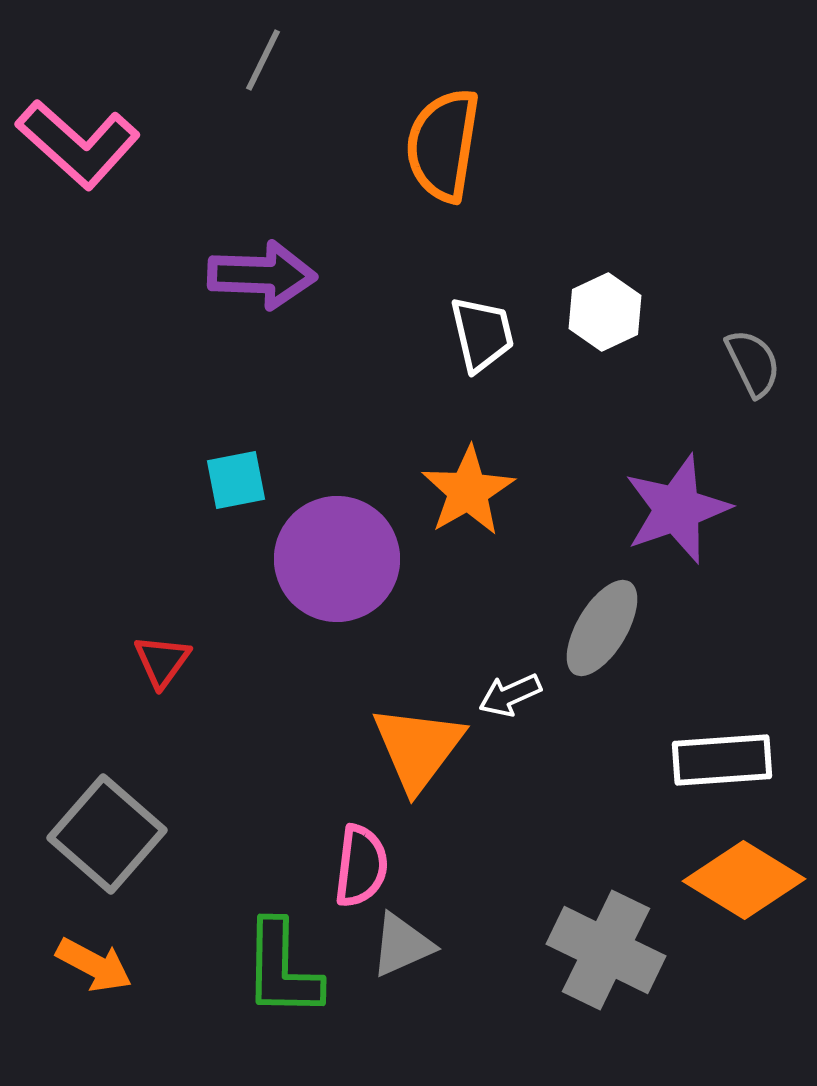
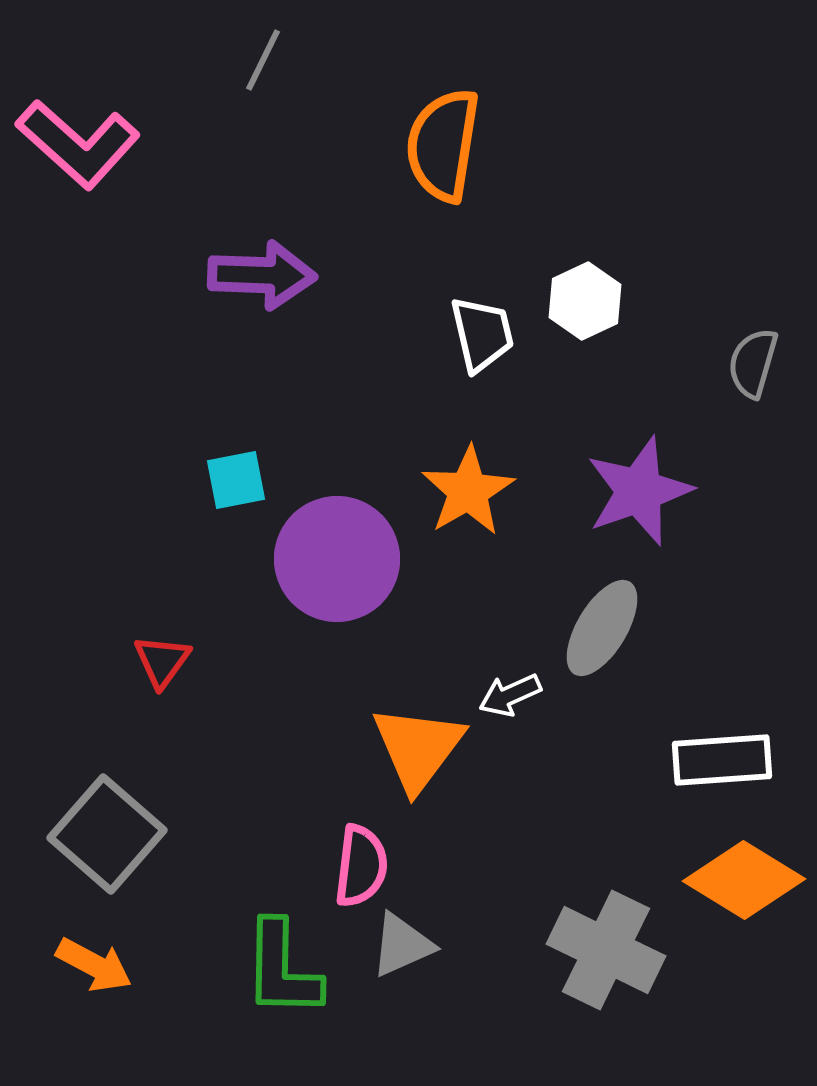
white hexagon: moved 20 px left, 11 px up
gray semicircle: rotated 138 degrees counterclockwise
purple star: moved 38 px left, 18 px up
